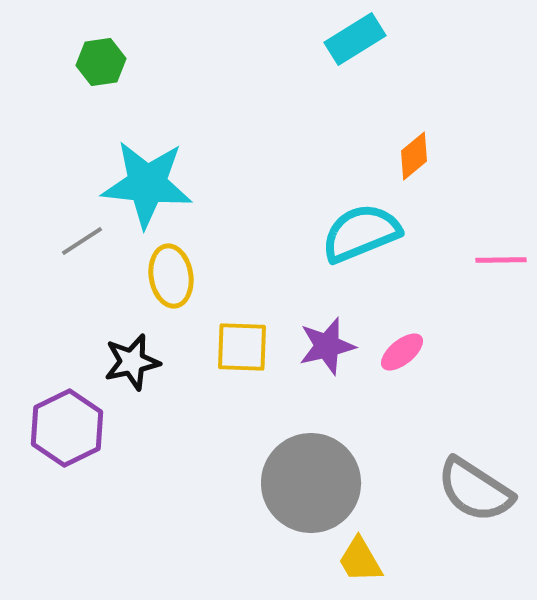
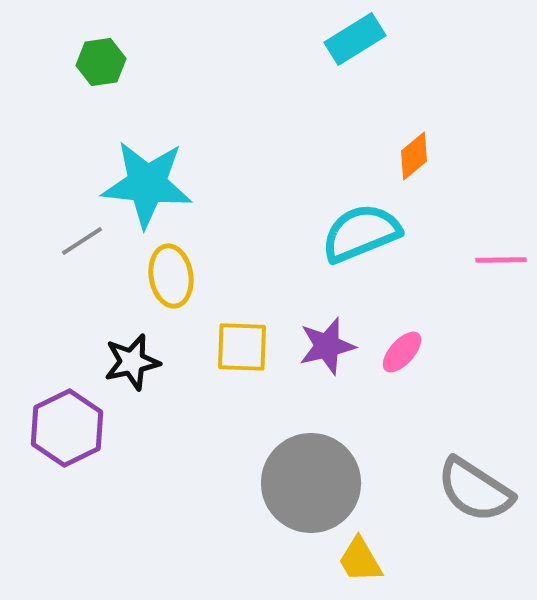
pink ellipse: rotated 9 degrees counterclockwise
